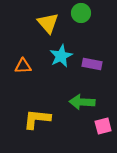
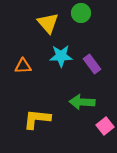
cyan star: rotated 25 degrees clockwise
purple rectangle: rotated 42 degrees clockwise
pink square: moved 2 px right; rotated 24 degrees counterclockwise
